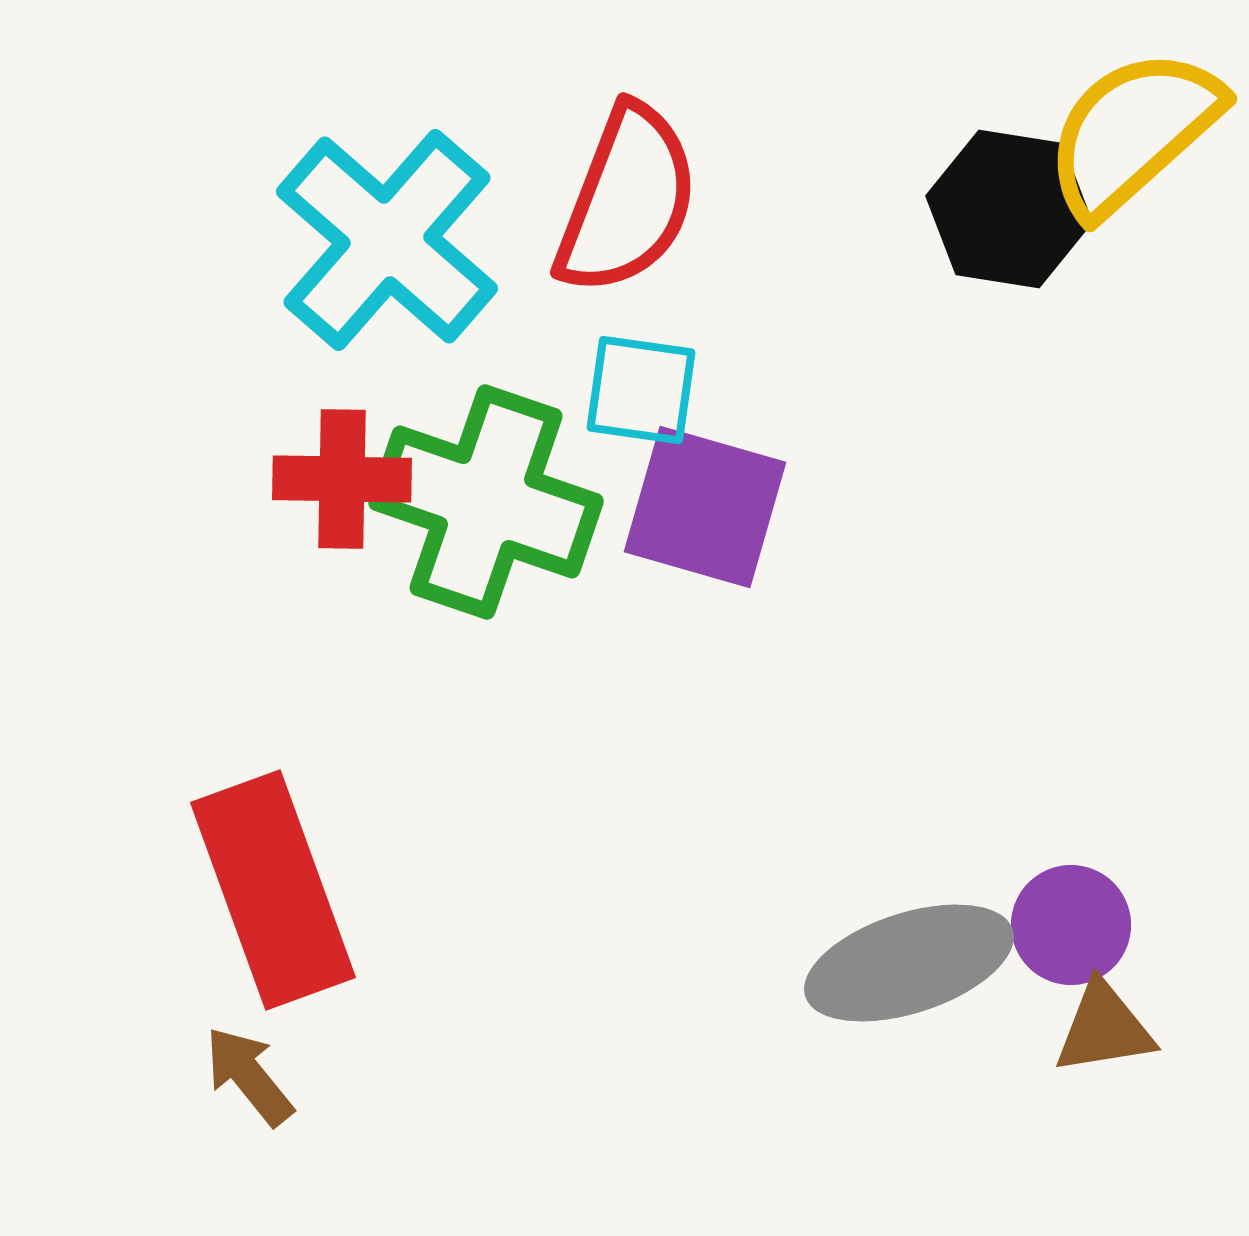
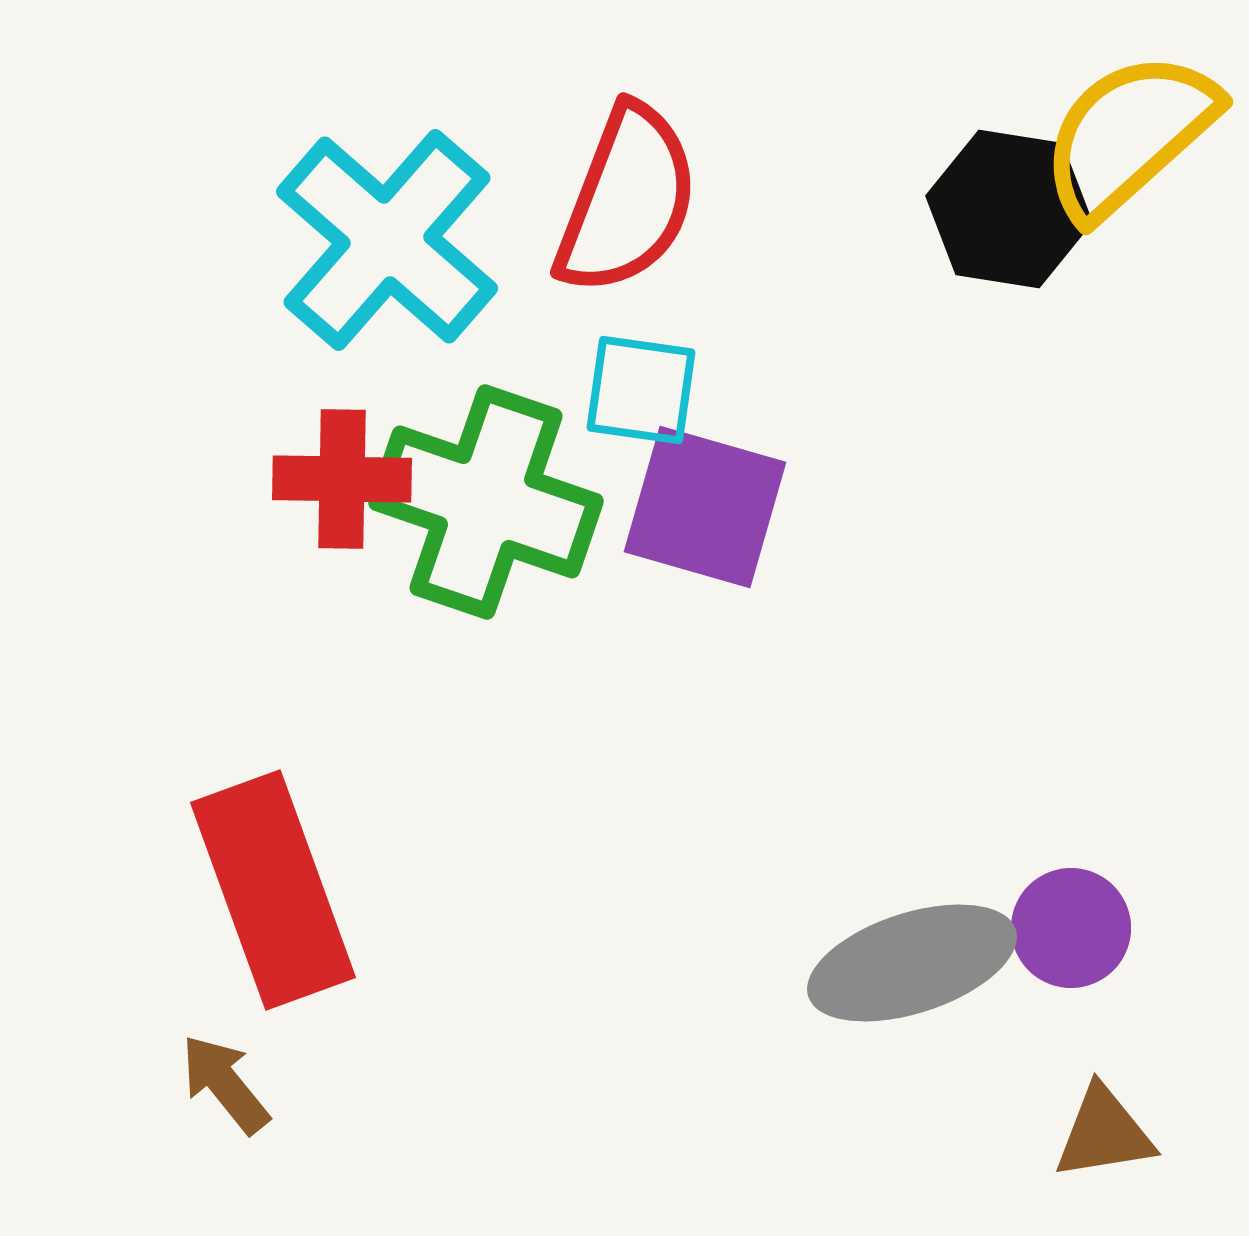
yellow semicircle: moved 4 px left, 3 px down
purple circle: moved 3 px down
gray ellipse: moved 3 px right
brown triangle: moved 105 px down
brown arrow: moved 24 px left, 8 px down
